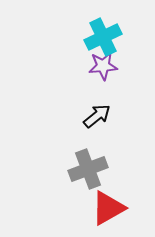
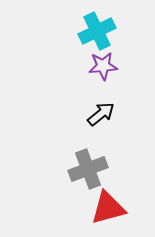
cyan cross: moved 6 px left, 6 px up
black arrow: moved 4 px right, 2 px up
red triangle: rotated 15 degrees clockwise
